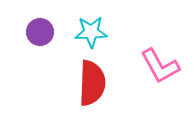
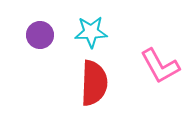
purple circle: moved 3 px down
red semicircle: moved 2 px right
